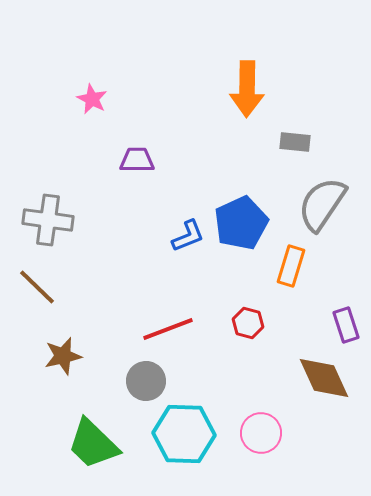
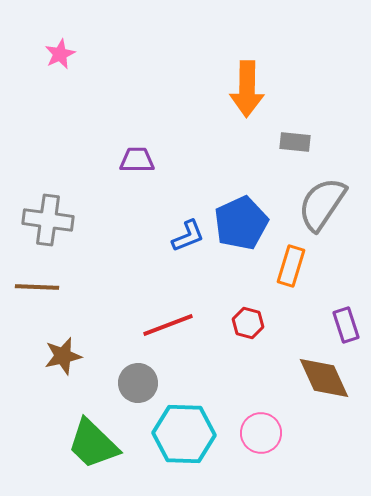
pink star: moved 32 px left, 45 px up; rotated 20 degrees clockwise
brown line: rotated 42 degrees counterclockwise
red line: moved 4 px up
gray circle: moved 8 px left, 2 px down
